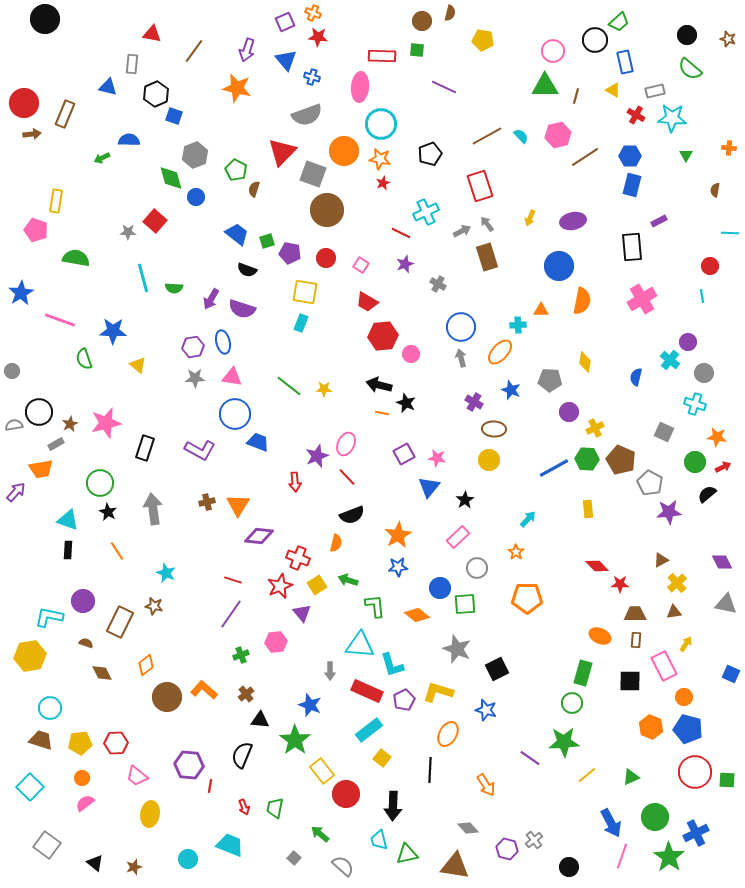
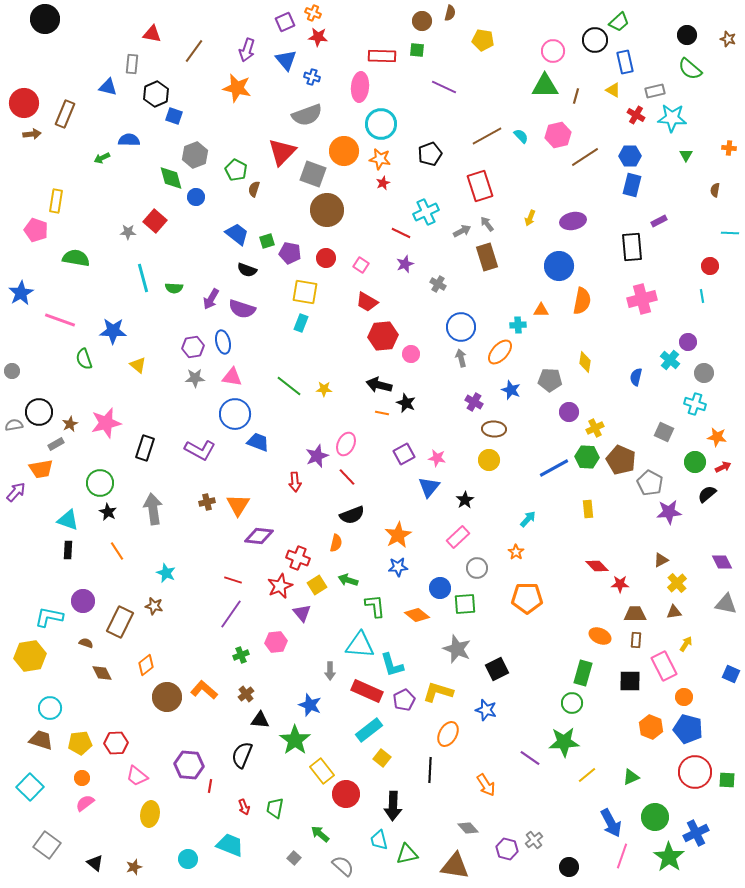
pink cross at (642, 299): rotated 16 degrees clockwise
green hexagon at (587, 459): moved 2 px up
